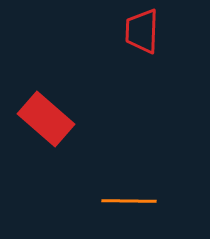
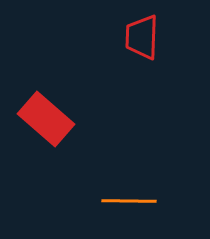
red trapezoid: moved 6 px down
